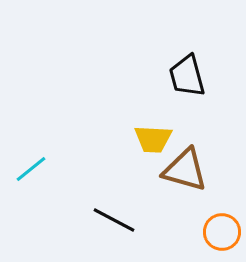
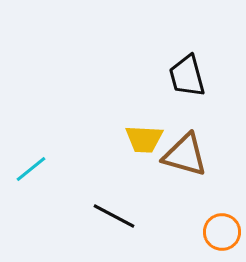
yellow trapezoid: moved 9 px left
brown triangle: moved 15 px up
black line: moved 4 px up
